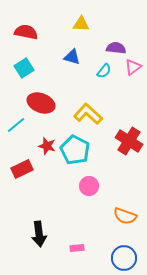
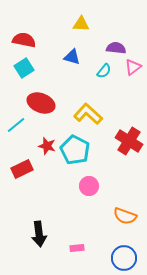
red semicircle: moved 2 px left, 8 px down
